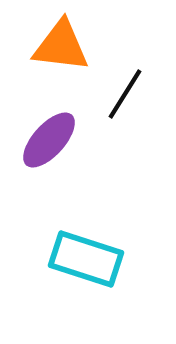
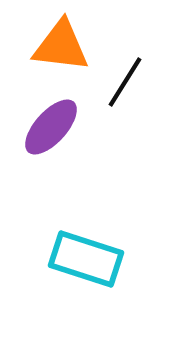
black line: moved 12 px up
purple ellipse: moved 2 px right, 13 px up
